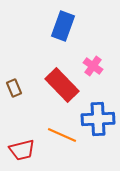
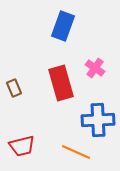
pink cross: moved 2 px right, 2 px down
red rectangle: moved 1 px left, 2 px up; rotated 28 degrees clockwise
blue cross: moved 1 px down
orange line: moved 14 px right, 17 px down
red trapezoid: moved 4 px up
